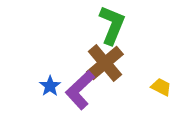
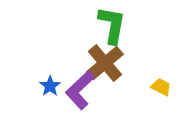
green L-shape: rotated 12 degrees counterclockwise
